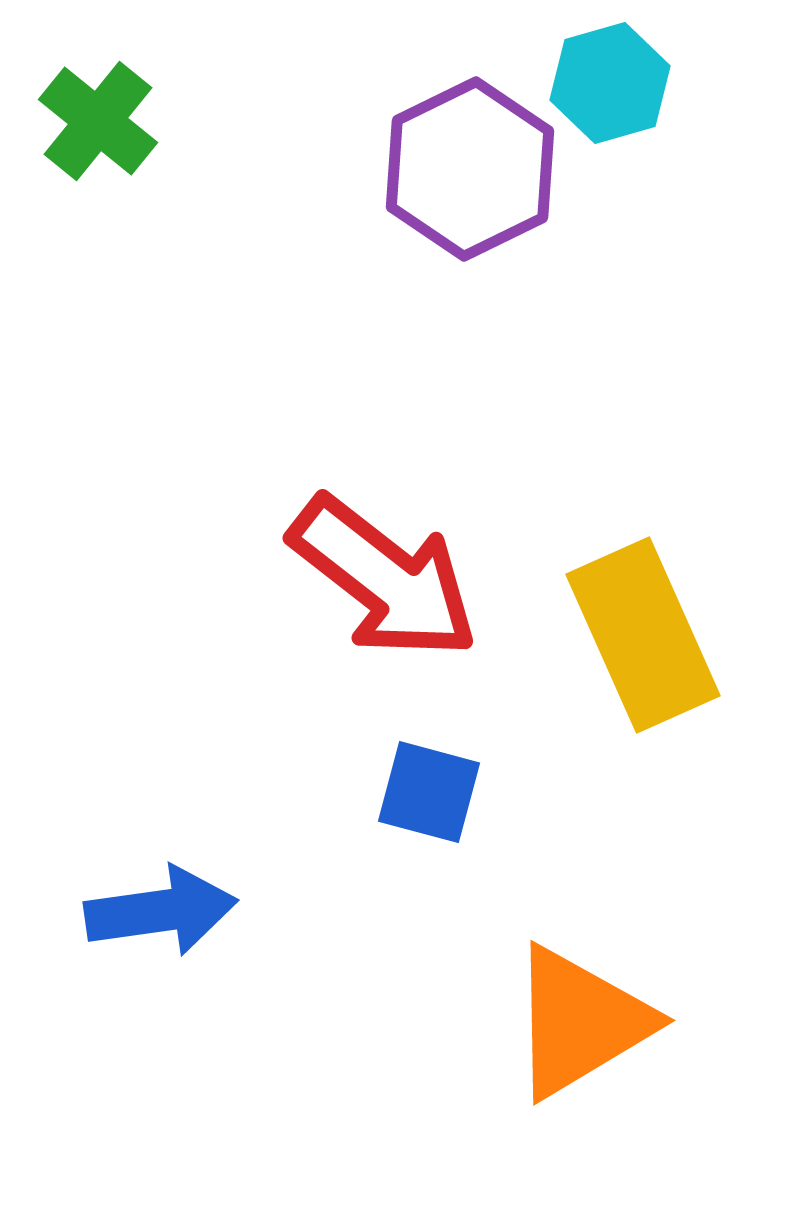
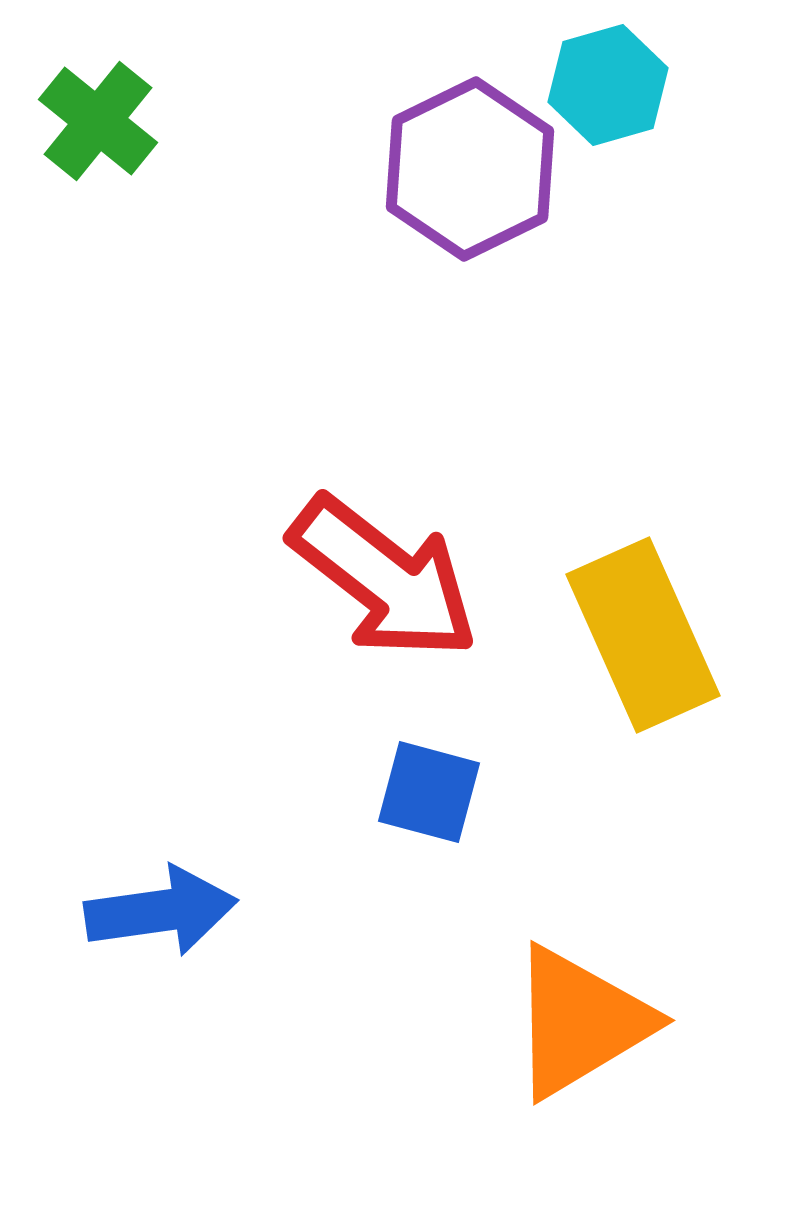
cyan hexagon: moved 2 px left, 2 px down
